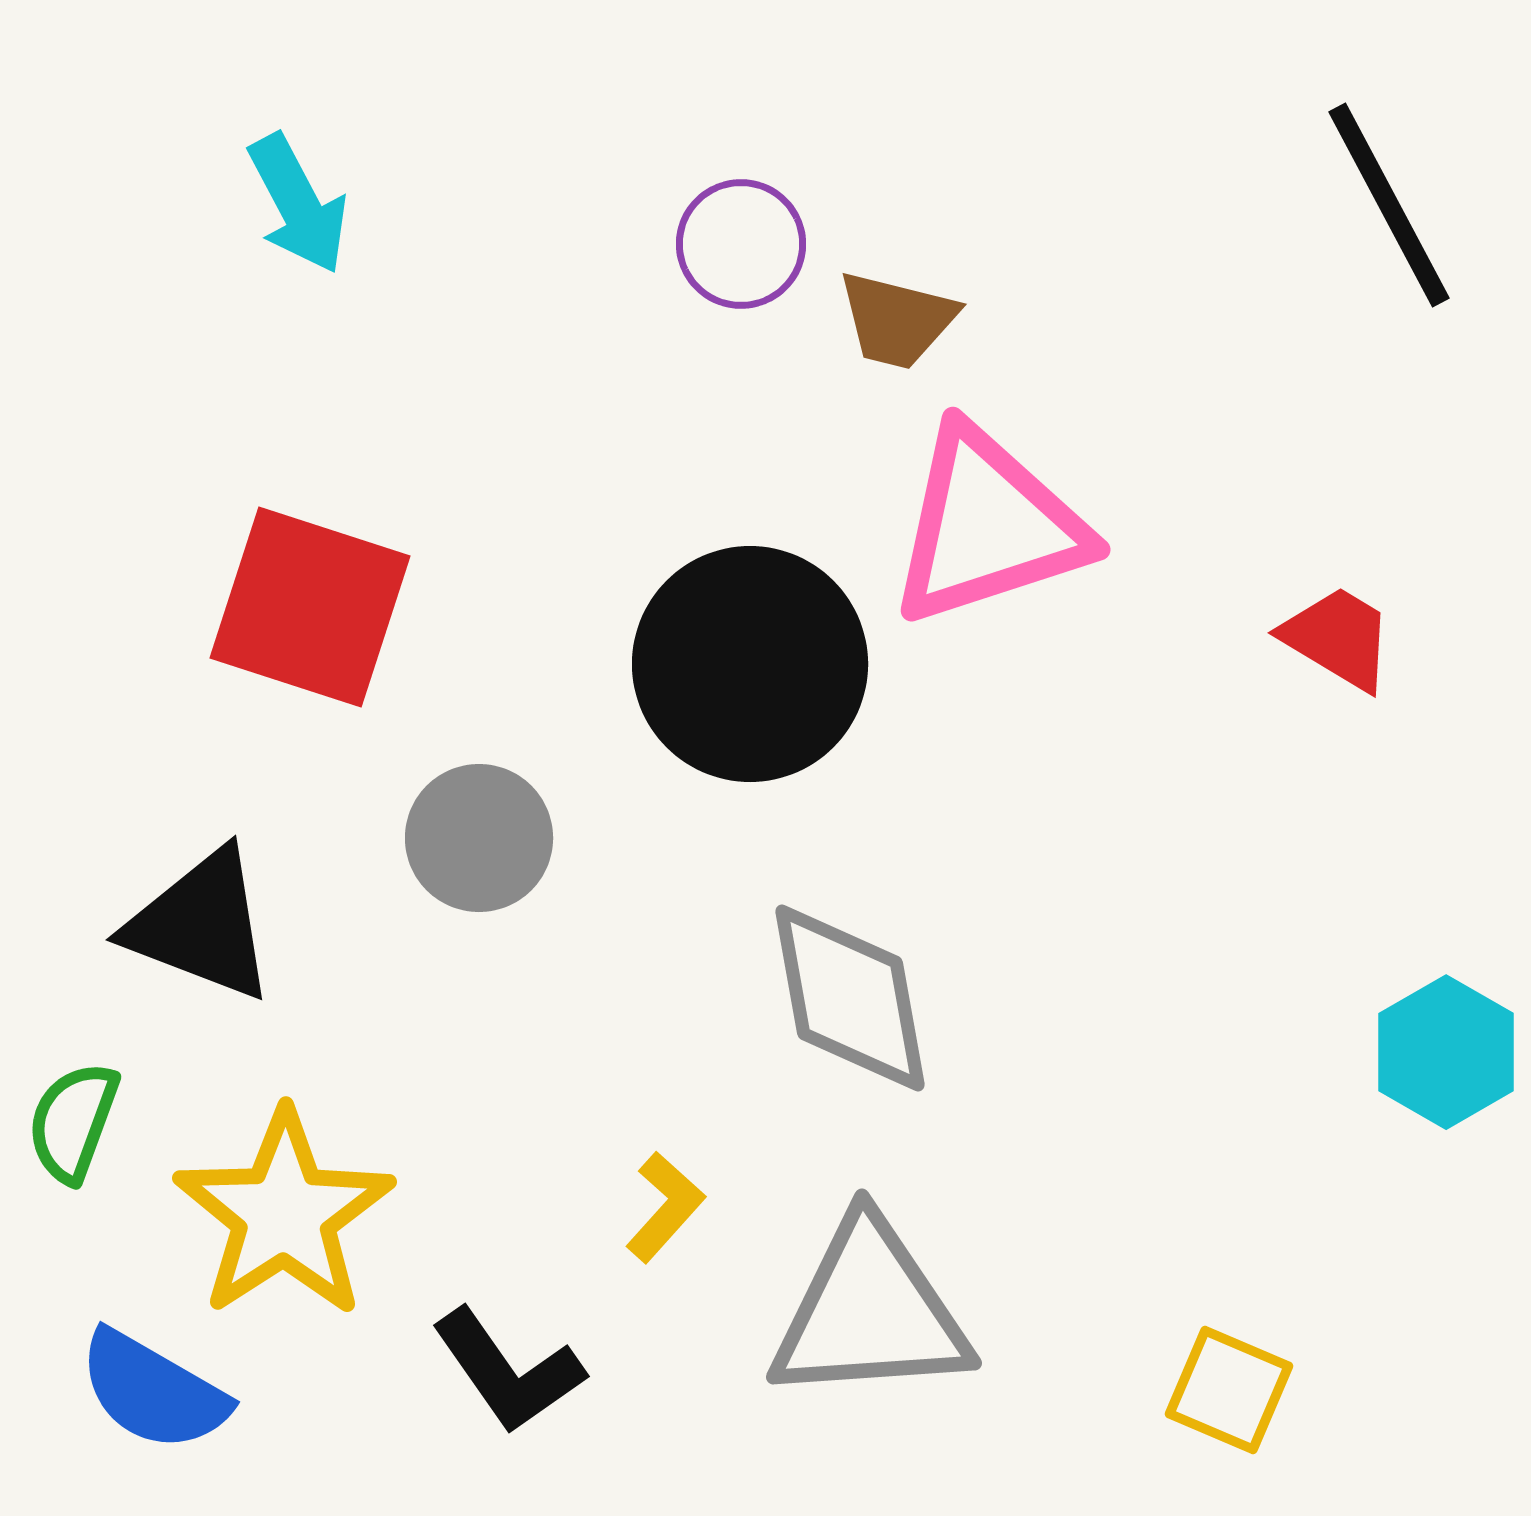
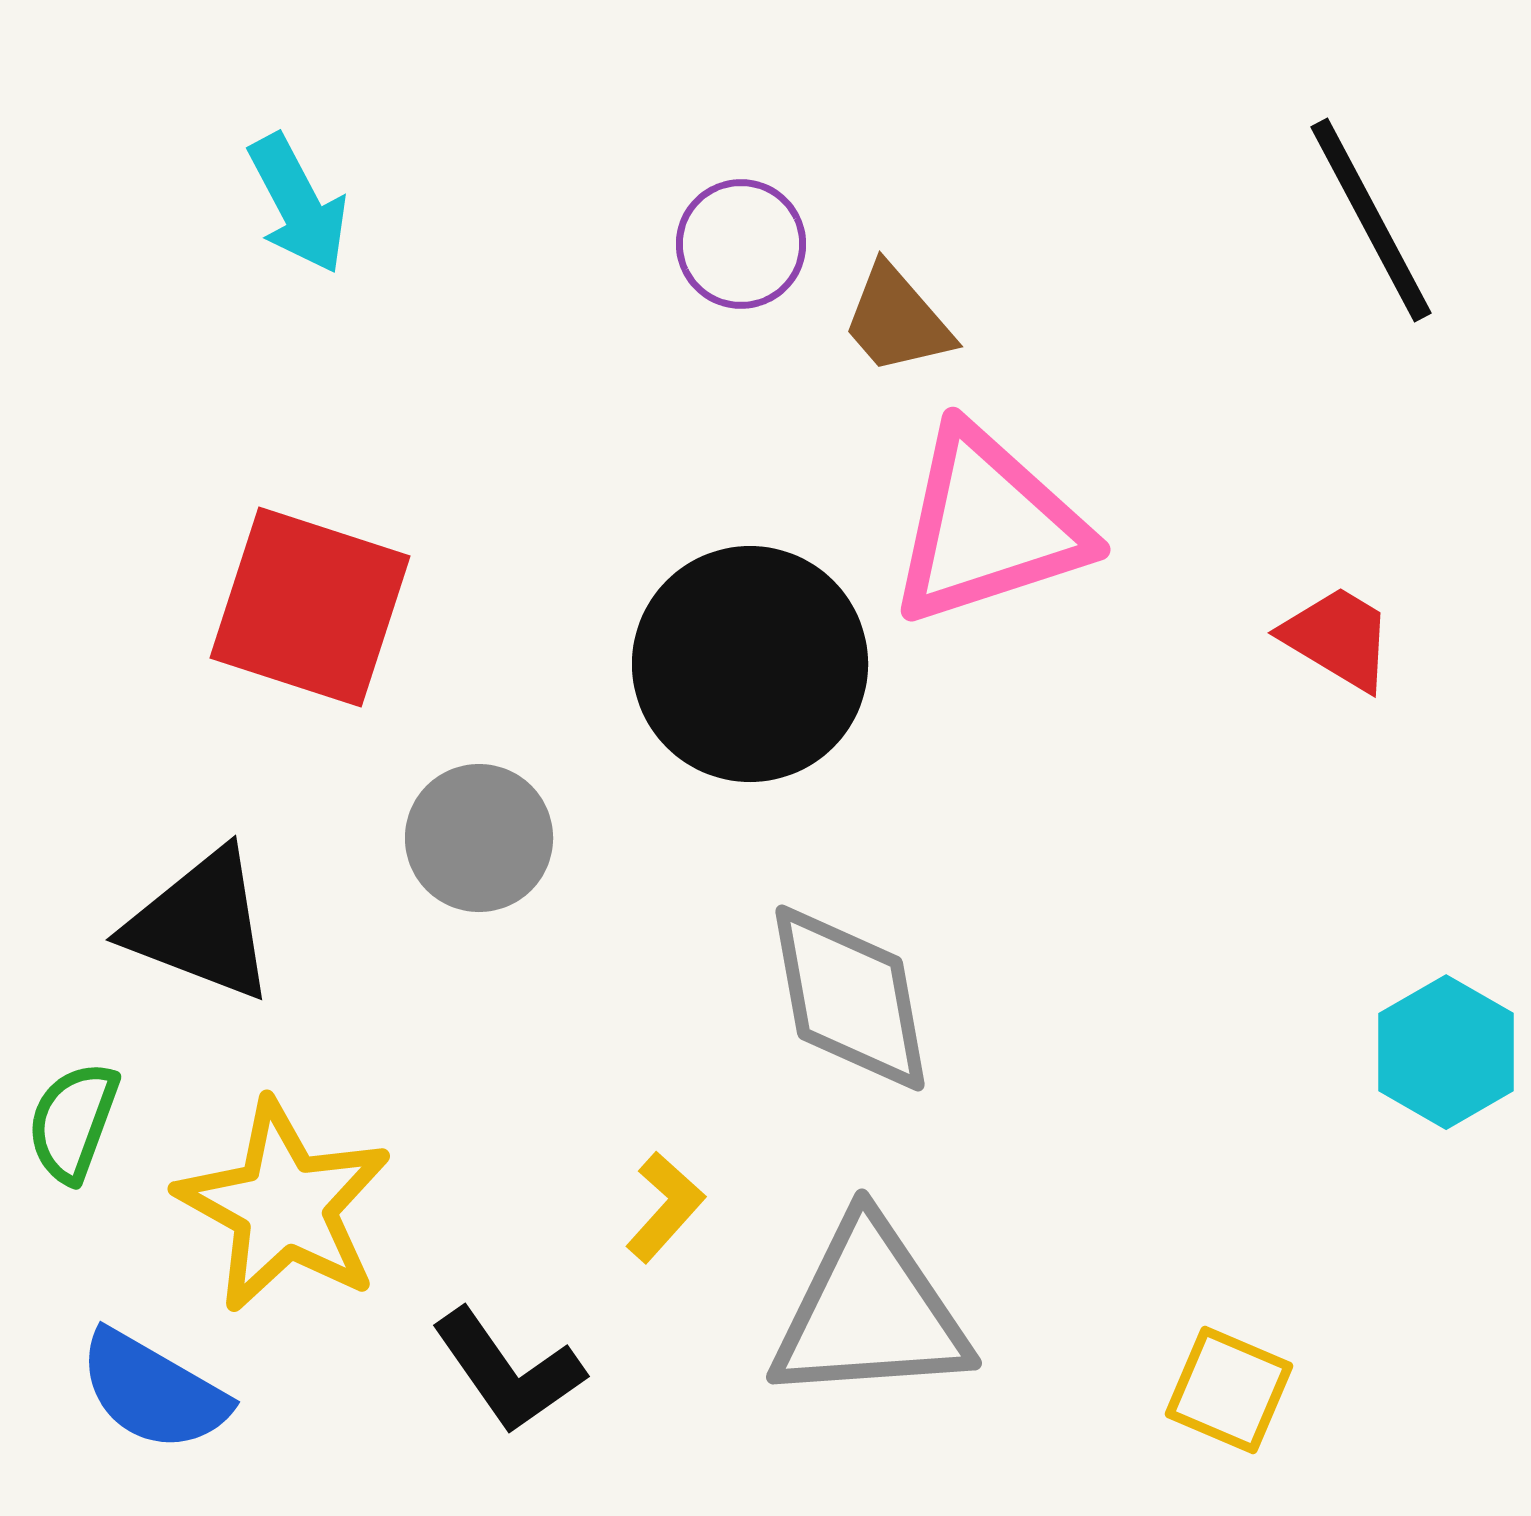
black line: moved 18 px left, 15 px down
brown trapezoid: rotated 35 degrees clockwise
yellow star: moved 8 px up; rotated 10 degrees counterclockwise
